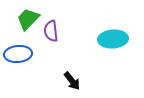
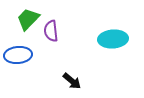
blue ellipse: moved 1 px down
black arrow: rotated 12 degrees counterclockwise
